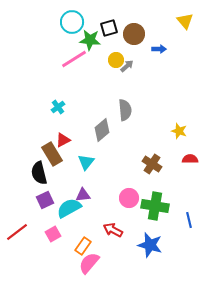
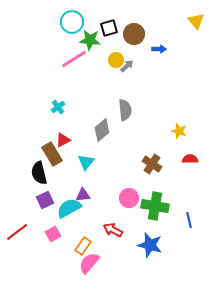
yellow triangle: moved 11 px right
